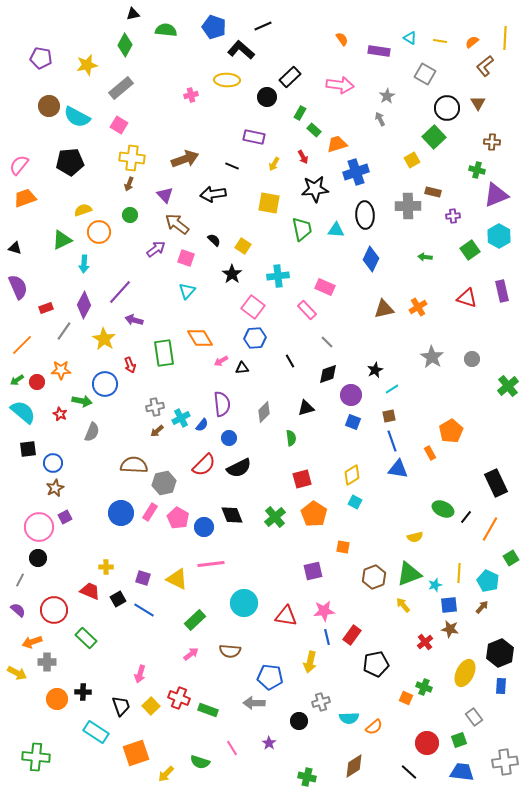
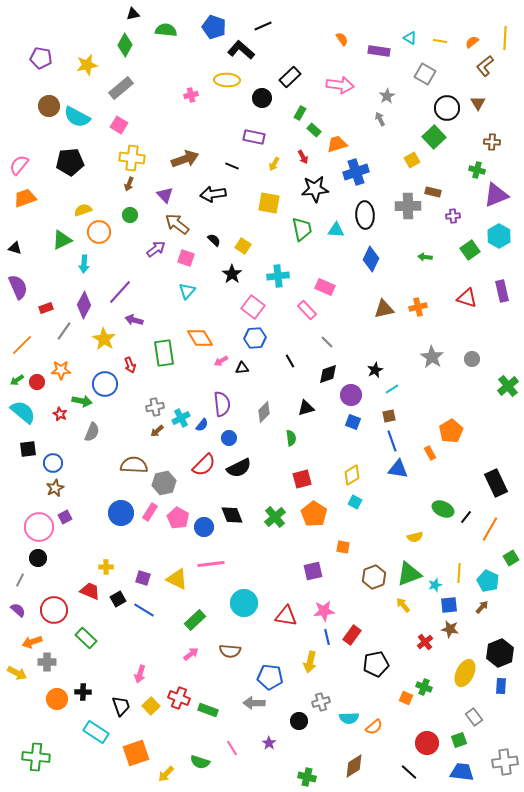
black circle at (267, 97): moved 5 px left, 1 px down
orange cross at (418, 307): rotated 18 degrees clockwise
